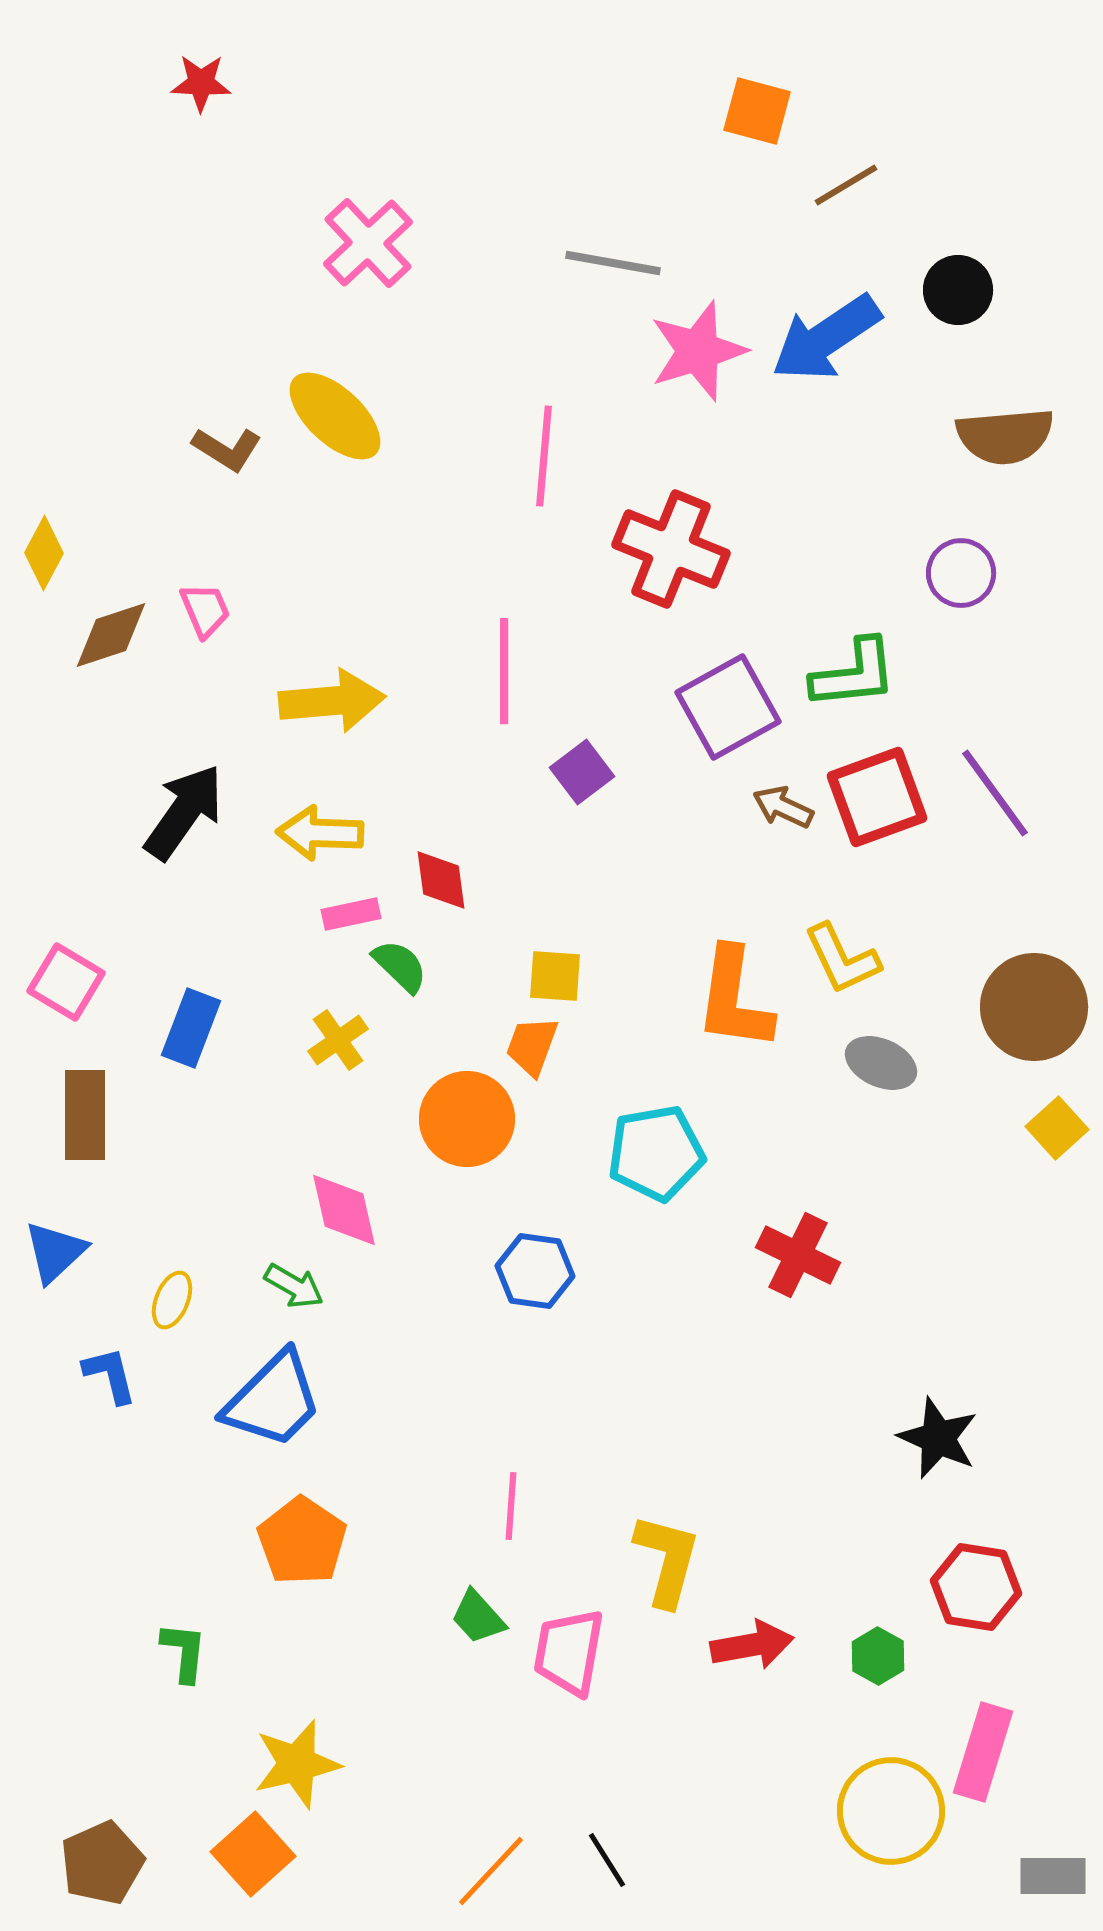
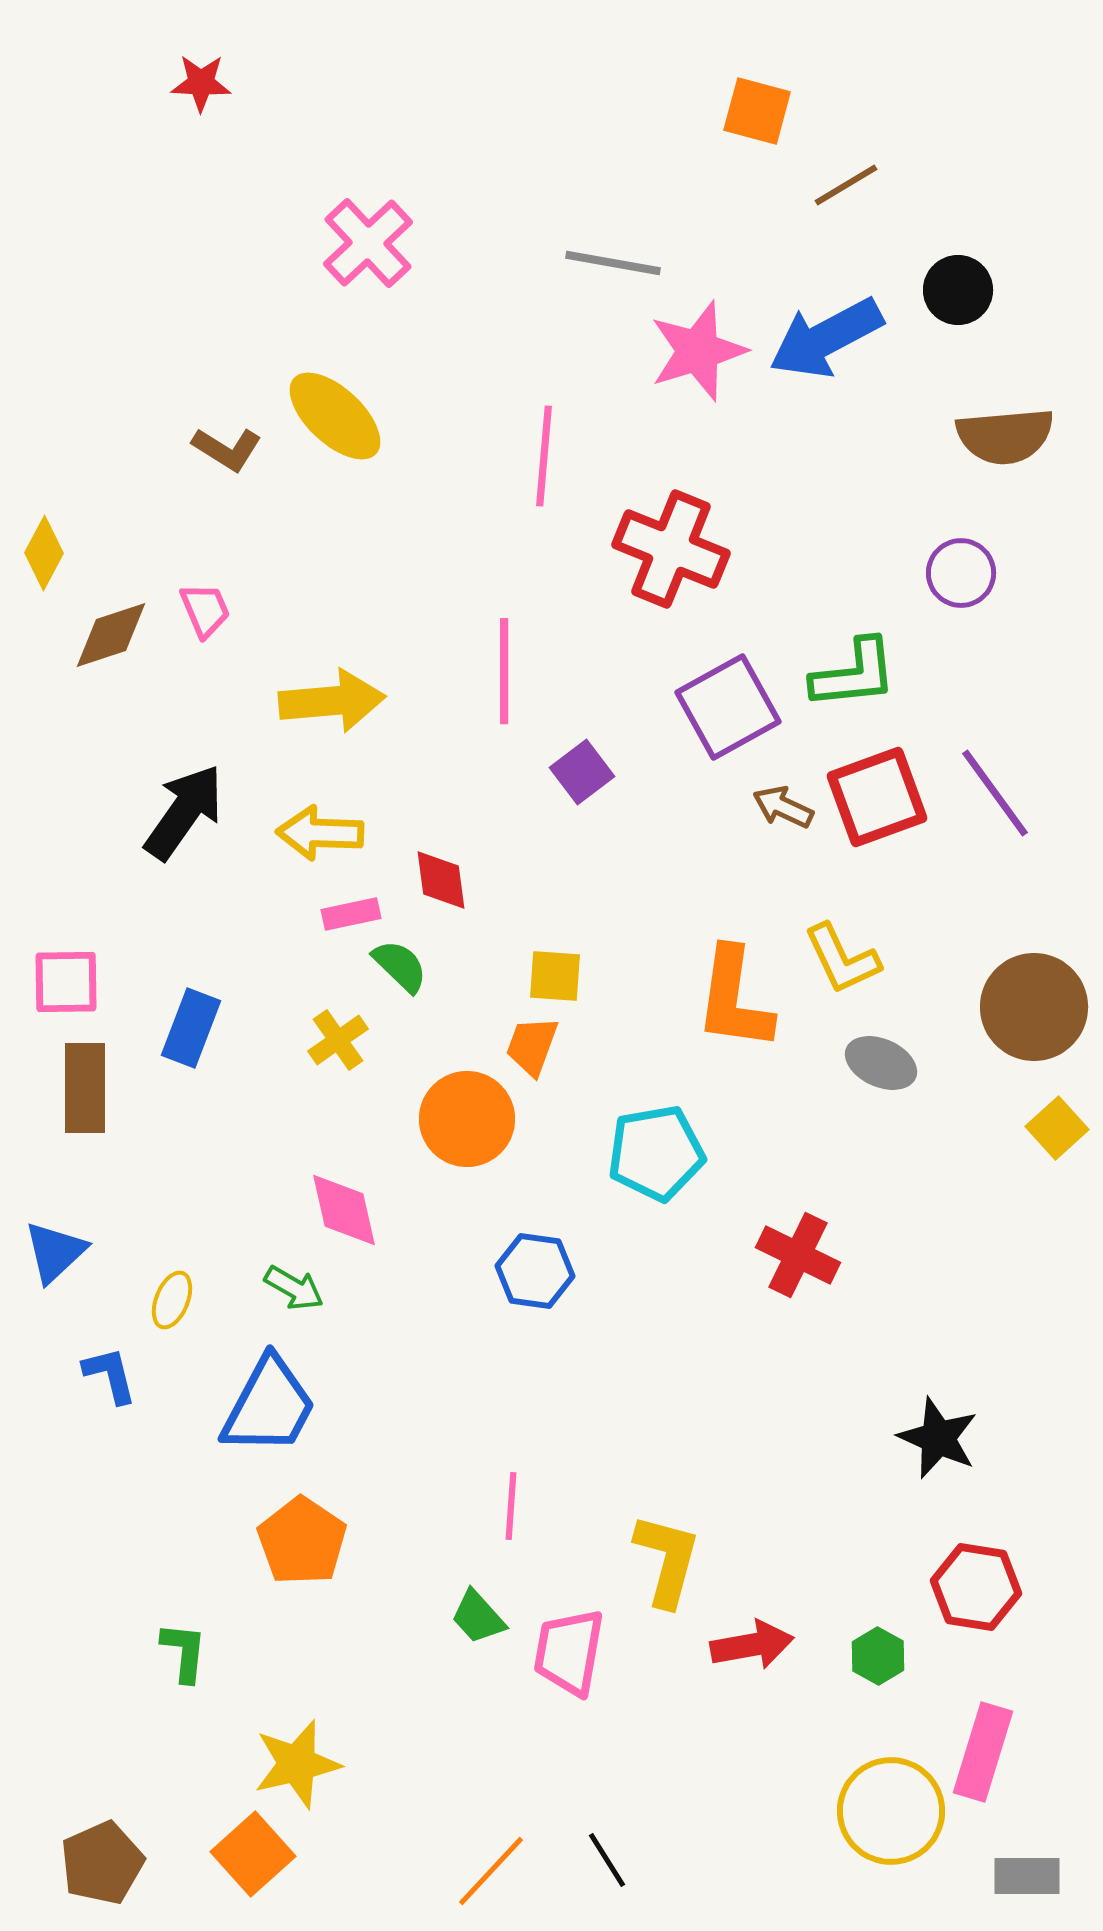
blue arrow at (826, 338): rotated 6 degrees clockwise
pink square at (66, 982): rotated 32 degrees counterclockwise
brown rectangle at (85, 1115): moved 27 px up
green arrow at (294, 1286): moved 2 px down
blue trapezoid at (273, 1400): moved 4 px left, 6 px down; rotated 17 degrees counterclockwise
gray rectangle at (1053, 1876): moved 26 px left
